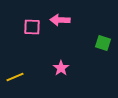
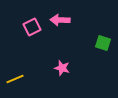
pink square: rotated 30 degrees counterclockwise
pink star: moved 1 px right; rotated 21 degrees counterclockwise
yellow line: moved 2 px down
